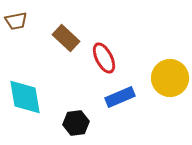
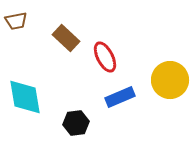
red ellipse: moved 1 px right, 1 px up
yellow circle: moved 2 px down
